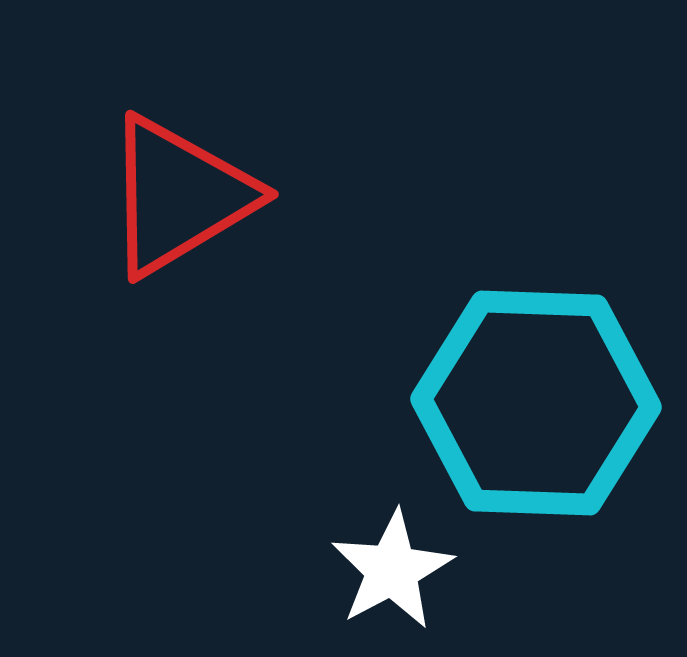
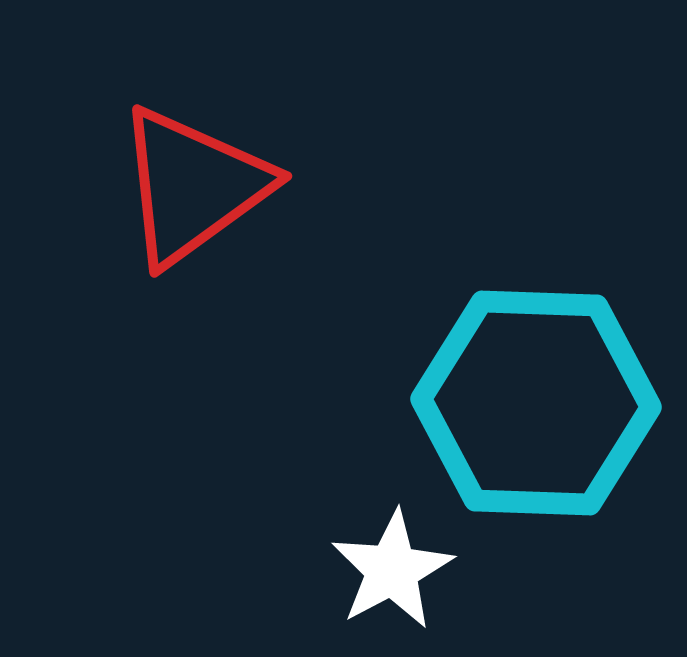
red triangle: moved 14 px right, 10 px up; rotated 5 degrees counterclockwise
